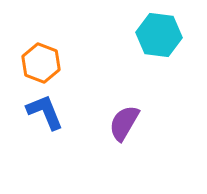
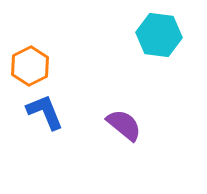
orange hexagon: moved 11 px left, 3 px down; rotated 12 degrees clockwise
purple semicircle: moved 2 px down; rotated 99 degrees clockwise
